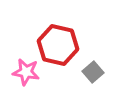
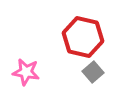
red hexagon: moved 25 px right, 8 px up
